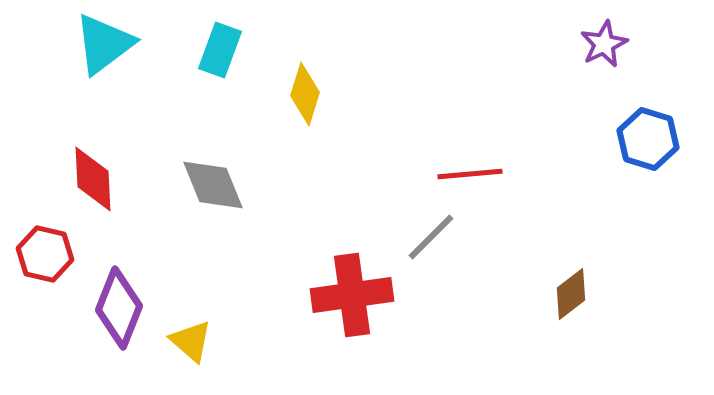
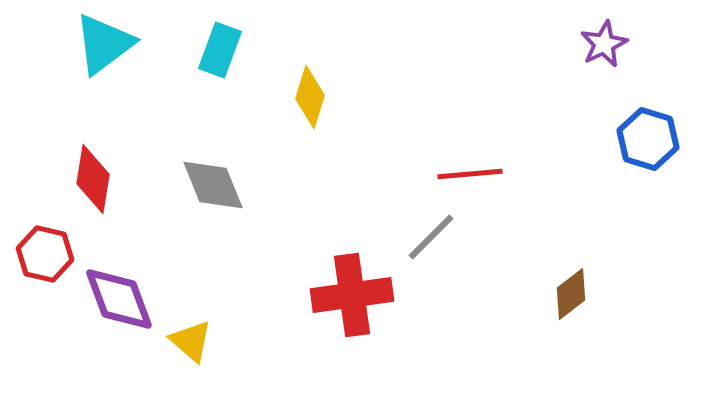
yellow diamond: moved 5 px right, 3 px down
red diamond: rotated 12 degrees clockwise
purple diamond: moved 9 px up; rotated 42 degrees counterclockwise
